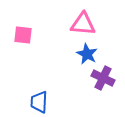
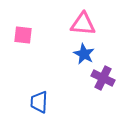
blue star: moved 3 px left
